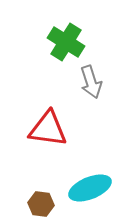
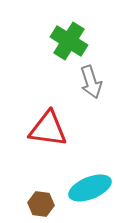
green cross: moved 3 px right, 1 px up
